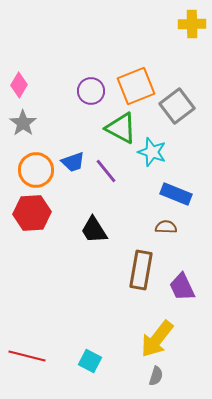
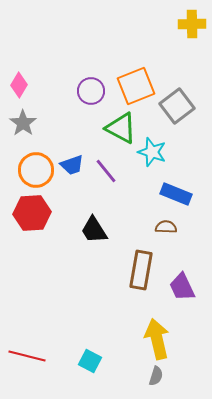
blue trapezoid: moved 1 px left, 3 px down
yellow arrow: rotated 129 degrees clockwise
